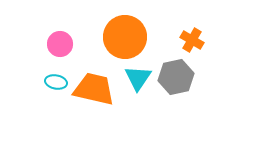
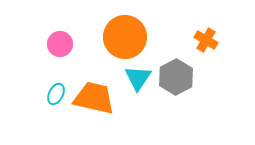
orange cross: moved 14 px right
gray hexagon: rotated 16 degrees counterclockwise
cyan ellipse: moved 12 px down; rotated 75 degrees counterclockwise
orange trapezoid: moved 9 px down
